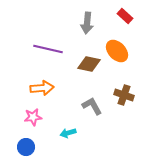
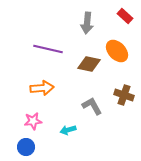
pink star: moved 4 px down
cyan arrow: moved 3 px up
